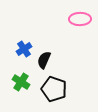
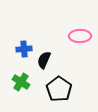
pink ellipse: moved 17 px down
blue cross: rotated 28 degrees clockwise
black pentagon: moved 5 px right; rotated 15 degrees clockwise
